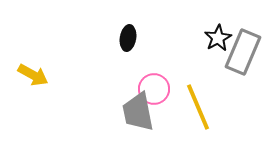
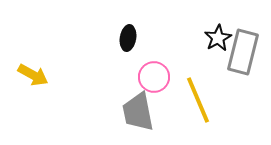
gray rectangle: rotated 9 degrees counterclockwise
pink circle: moved 12 px up
yellow line: moved 7 px up
